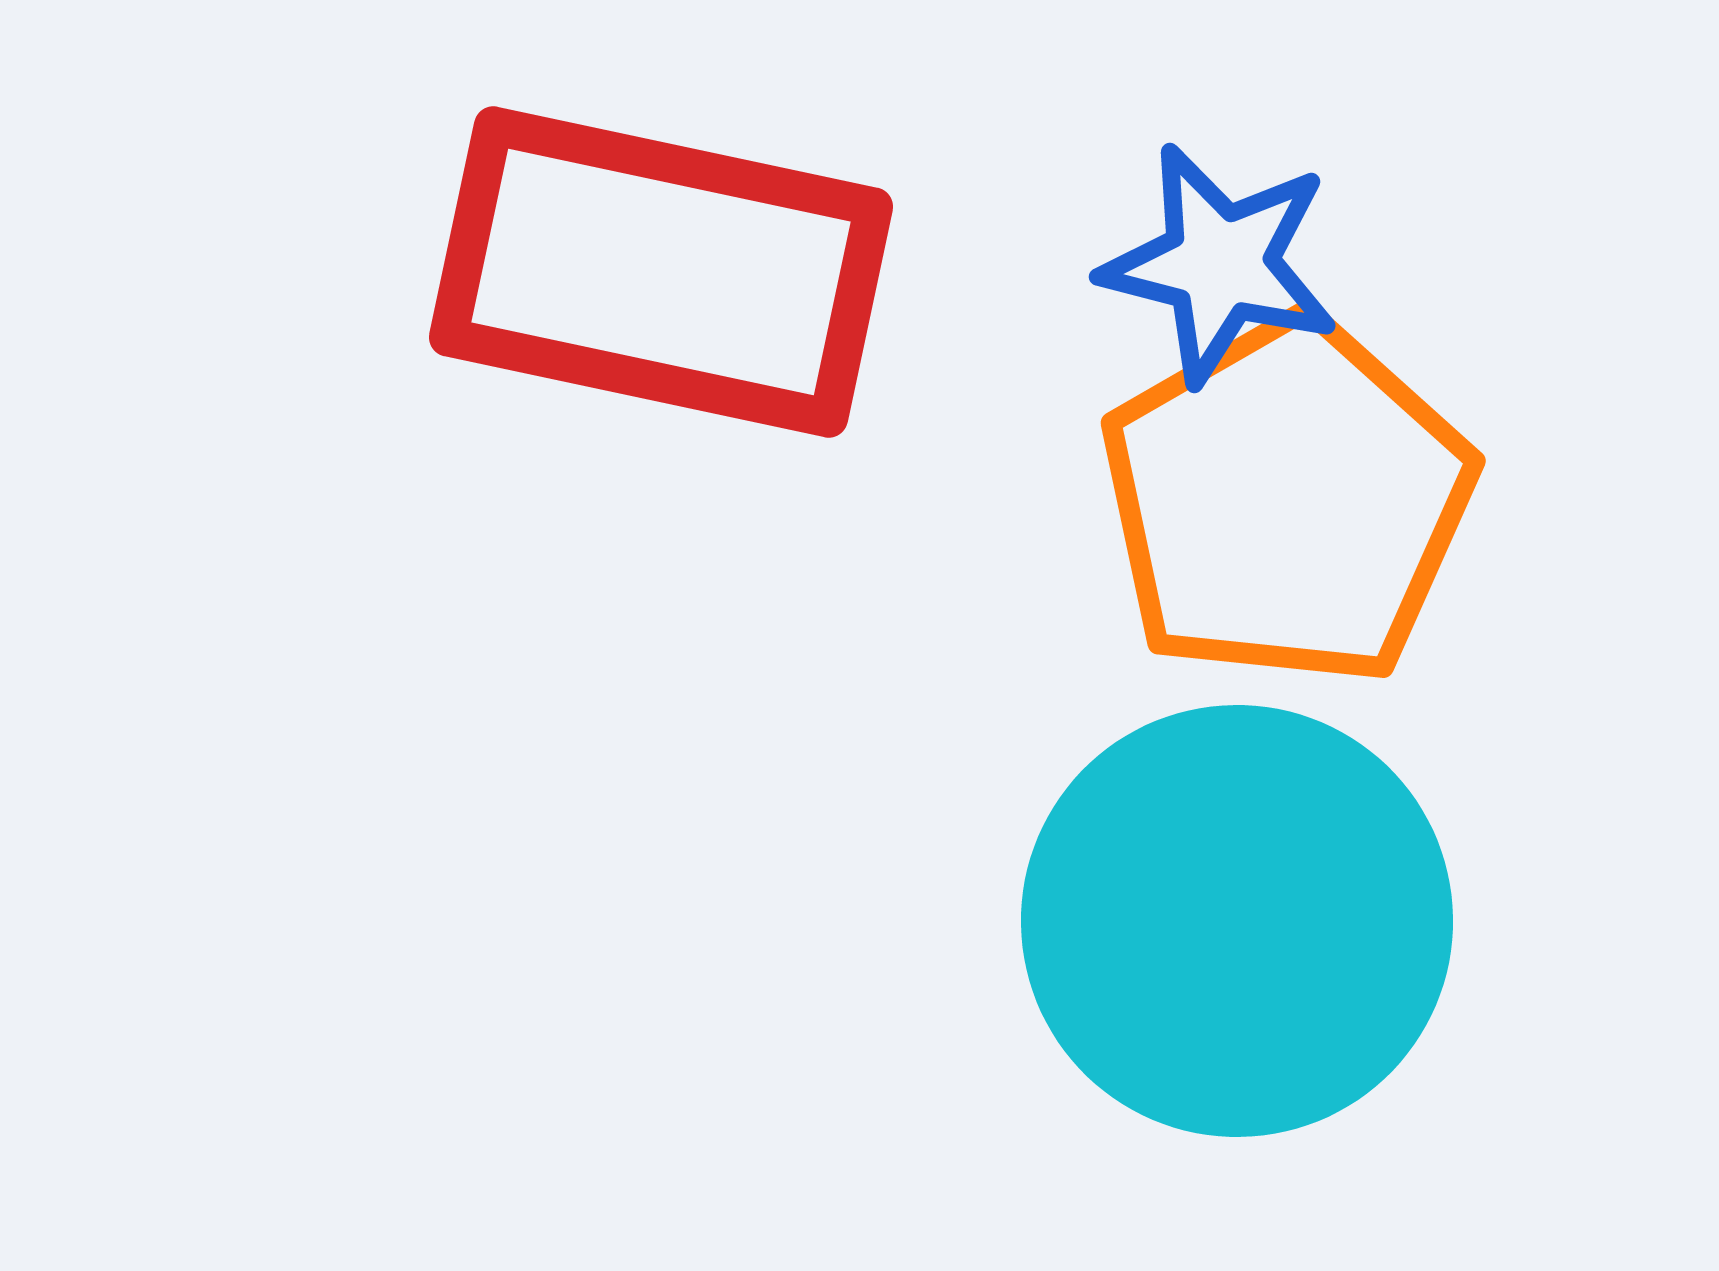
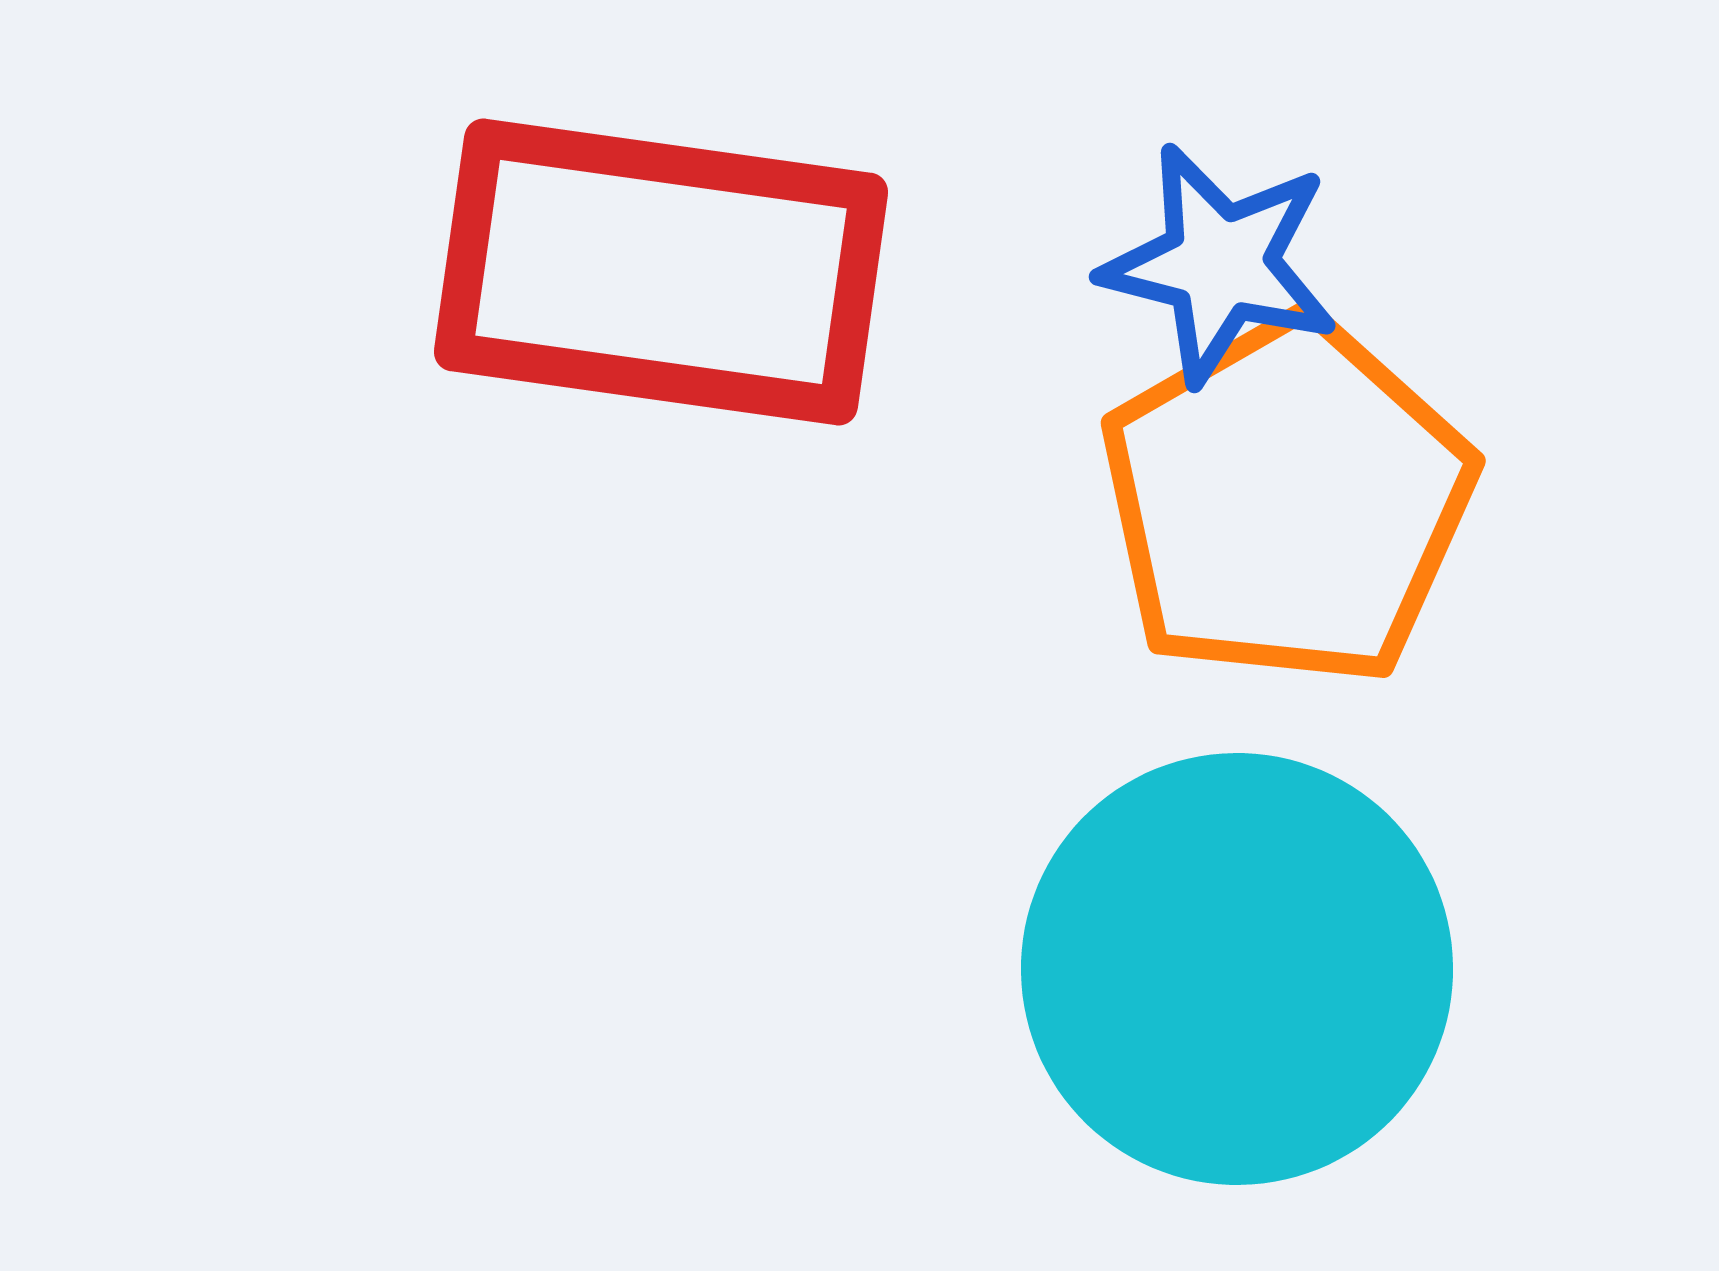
red rectangle: rotated 4 degrees counterclockwise
cyan circle: moved 48 px down
